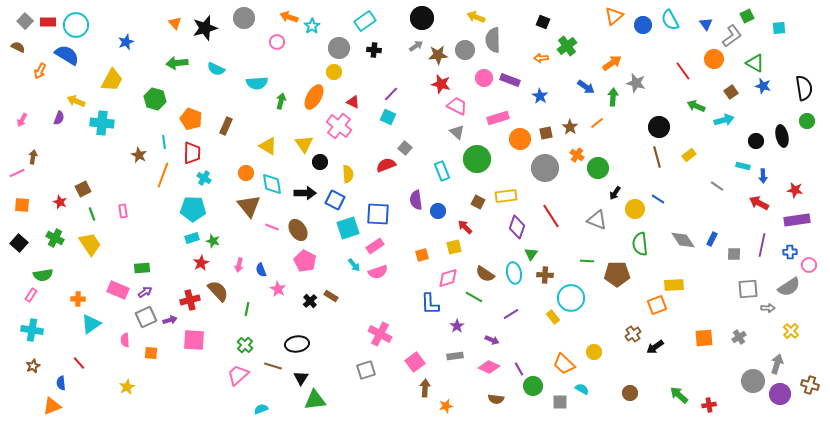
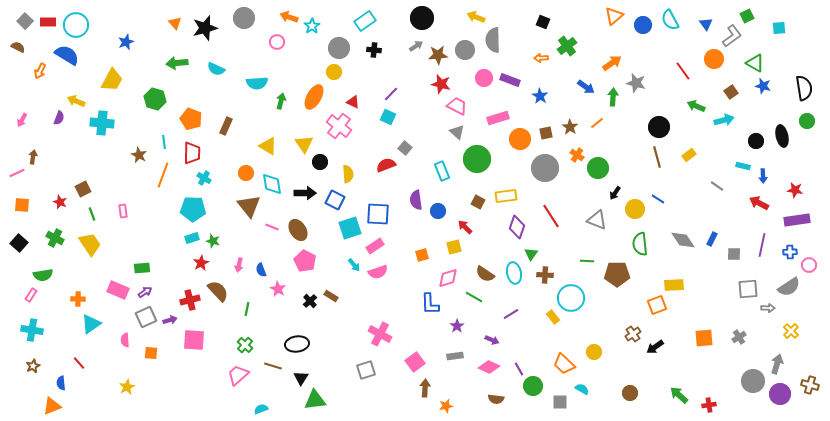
cyan square at (348, 228): moved 2 px right
